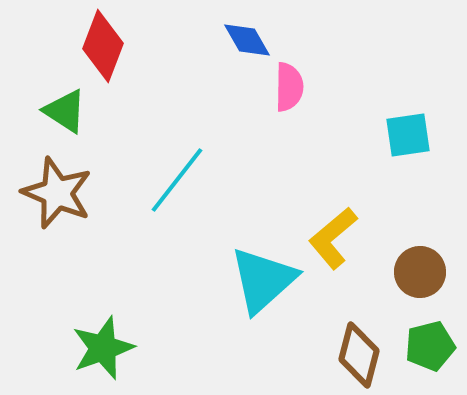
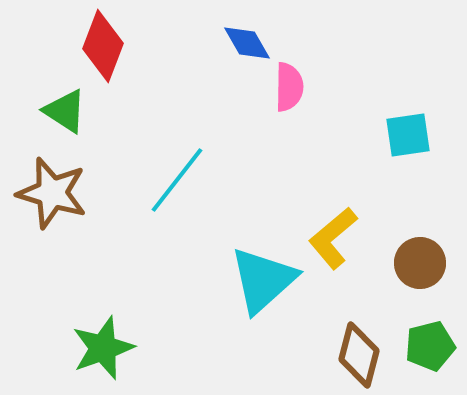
blue diamond: moved 3 px down
brown star: moved 5 px left; rotated 6 degrees counterclockwise
brown circle: moved 9 px up
